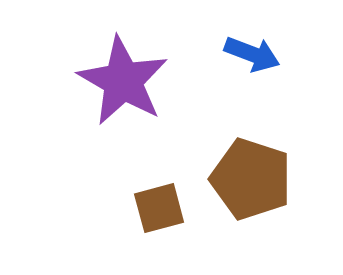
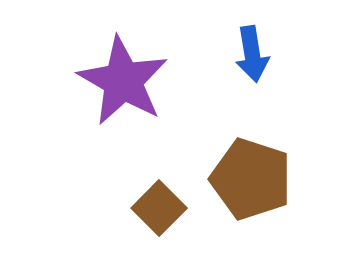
blue arrow: rotated 60 degrees clockwise
brown square: rotated 30 degrees counterclockwise
